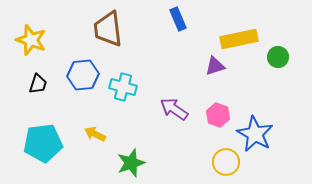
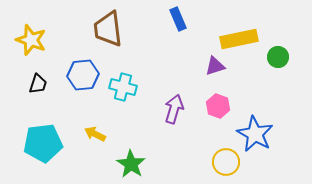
purple arrow: rotated 72 degrees clockwise
pink hexagon: moved 9 px up
green star: moved 1 px down; rotated 20 degrees counterclockwise
